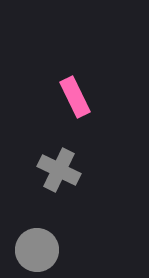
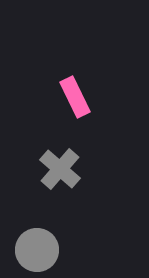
gray cross: moved 1 px right, 1 px up; rotated 15 degrees clockwise
